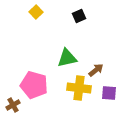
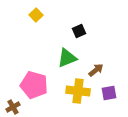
yellow square: moved 3 px down
black square: moved 15 px down
green triangle: rotated 10 degrees counterclockwise
yellow cross: moved 1 px left, 3 px down
purple square: rotated 14 degrees counterclockwise
brown cross: moved 2 px down
